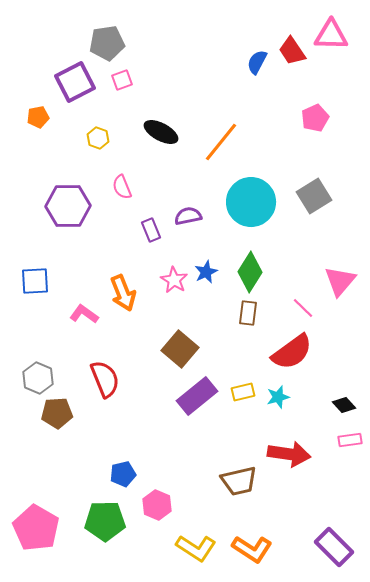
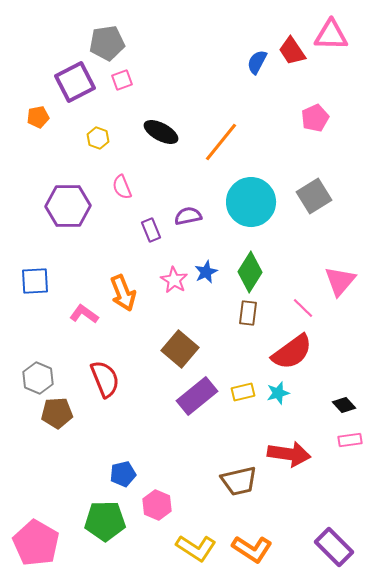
cyan star at (278, 397): moved 4 px up
pink pentagon at (36, 528): moved 15 px down
